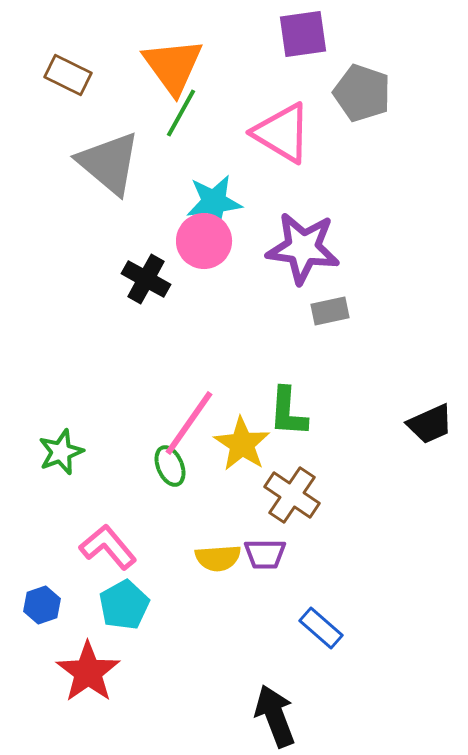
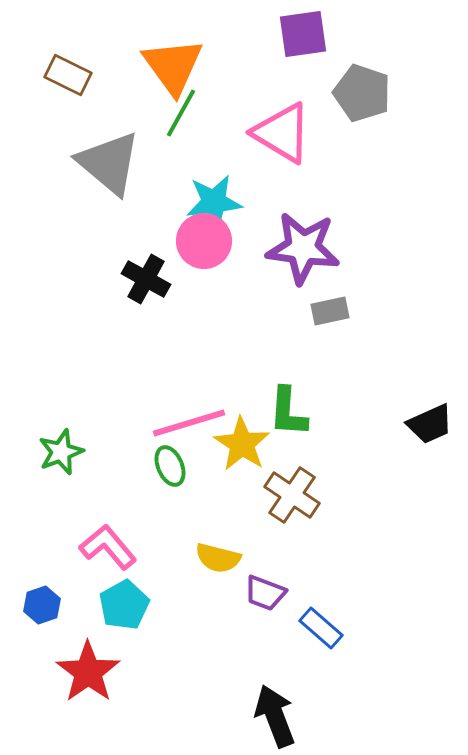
pink line: rotated 38 degrees clockwise
purple trapezoid: moved 39 px down; rotated 21 degrees clockwise
yellow semicircle: rotated 18 degrees clockwise
